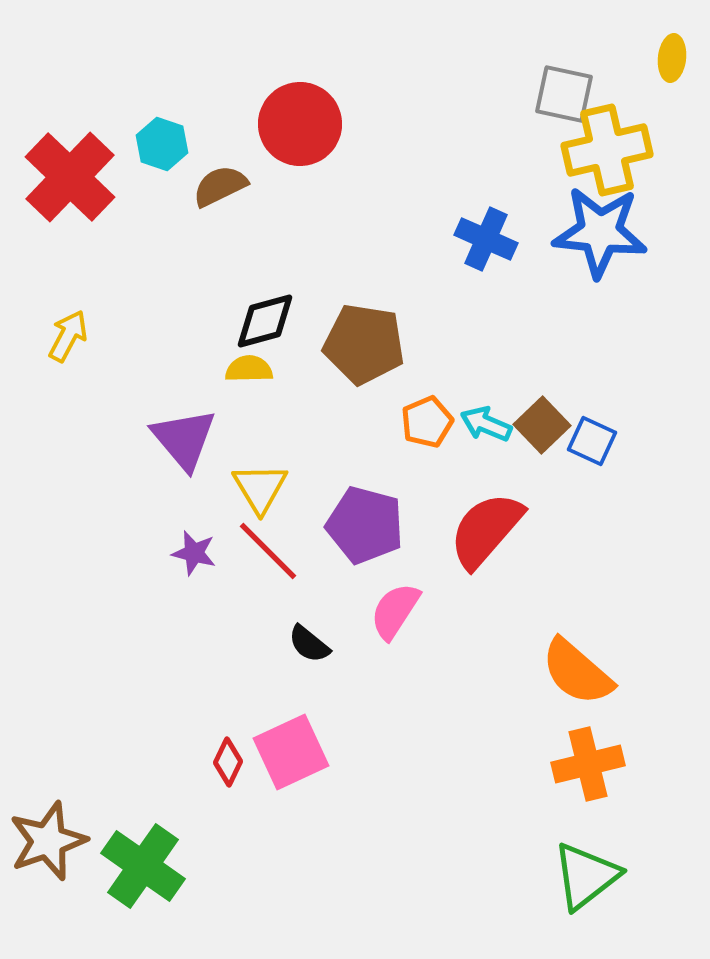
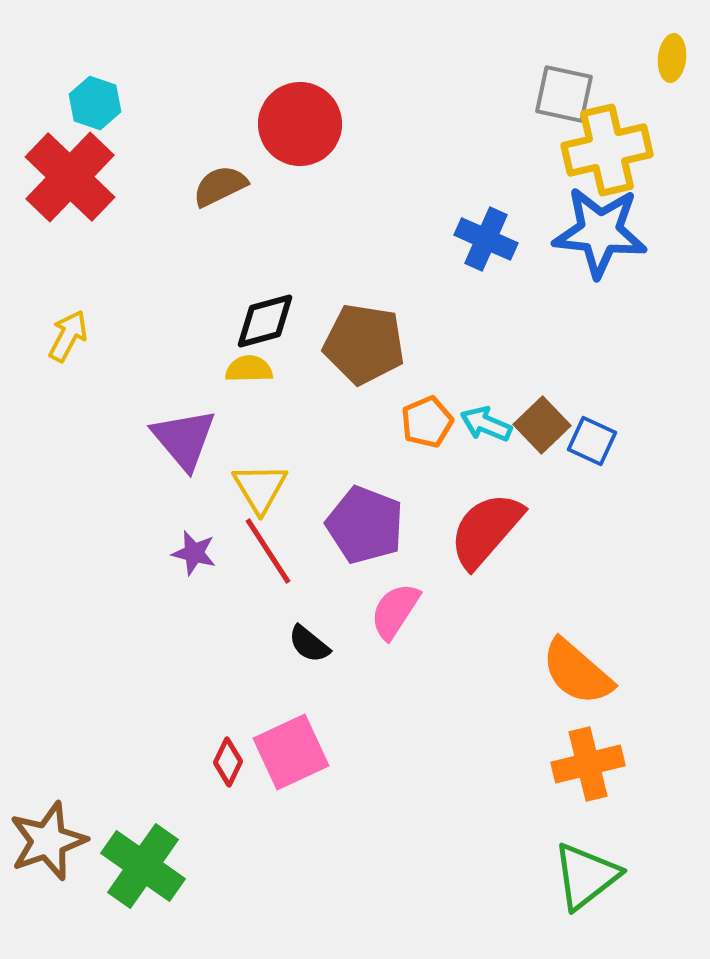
cyan hexagon: moved 67 px left, 41 px up
purple pentagon: rotated 6 degrees clockwise
red line: rotated 12 degrees clockwise
